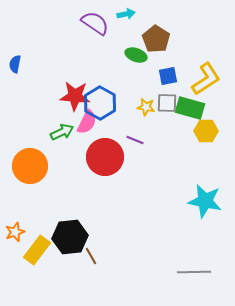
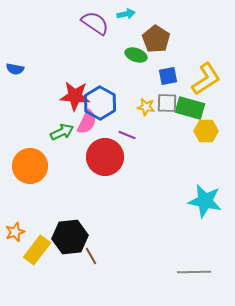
blue semicircle: moved 5 px down; rotated 90 degrees counterclockwise
purple line: moved 8 px left, 5 px up
